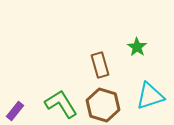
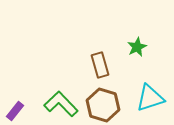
green star: rotated 12 degrees clockwise
cyan triangle: moved 2 px down
green L-shape: rotated 12 degrees counterclockwise
